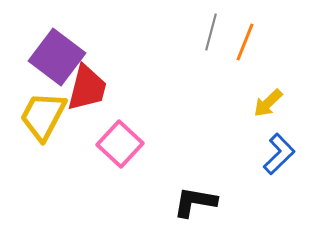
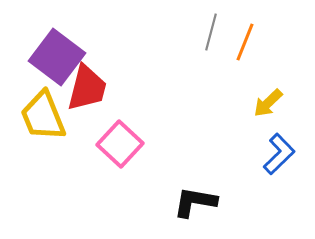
yellow trapezoid: rotated 50 degrees counterclockwise
